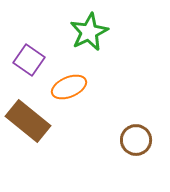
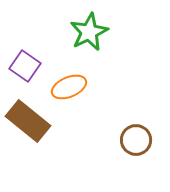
purple square: moved 4 px left, 6 px down
